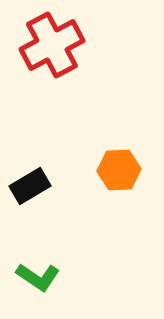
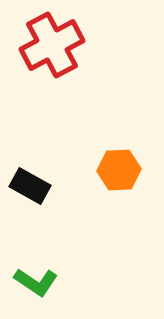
black rectangle: rotated 60 degrees clockwise
green L-shape: moved 2 px left, 5 px down
